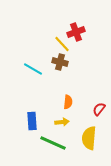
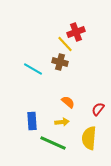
yellow line: moved 3 px right
orange semicircle: rotated 56 degrees counterclockwise
red semicircle: moved 1 px left
